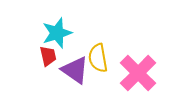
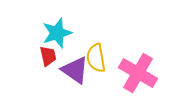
yellow semicircle: moved 2 px left
pink cross: rotated 15 degrees counterclockwise
